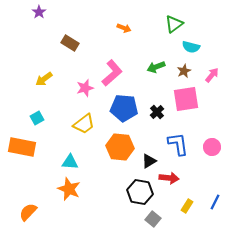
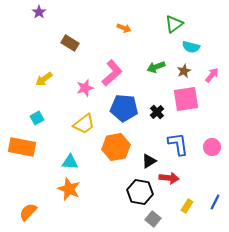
orange hexagon: moved 4 px left; rotated 16 degrees counterclockwise
